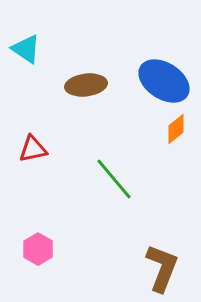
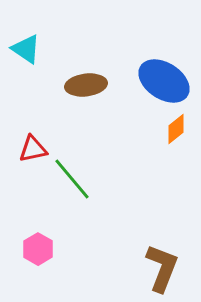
green line: moved 42 px left
